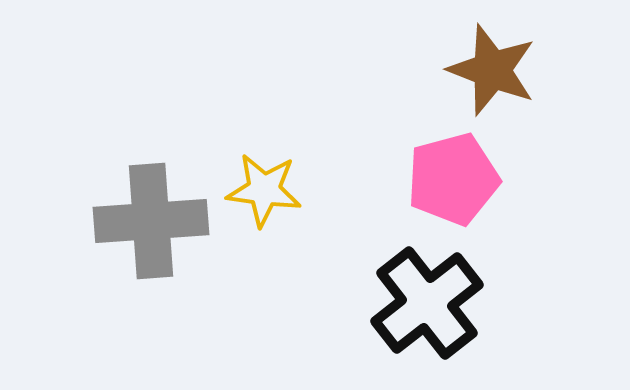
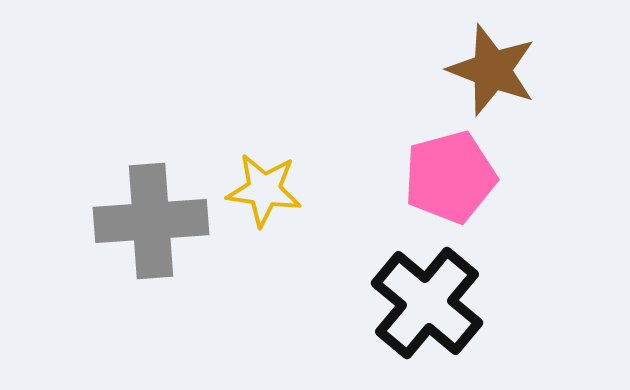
pink pentagon: moved 3 px left, 2 px up
black cross: rotated 12 degrees counterclockwise
